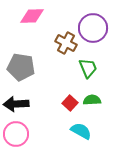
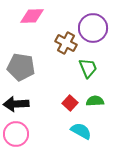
green semicircle: moved 3 px right, 1 px down
